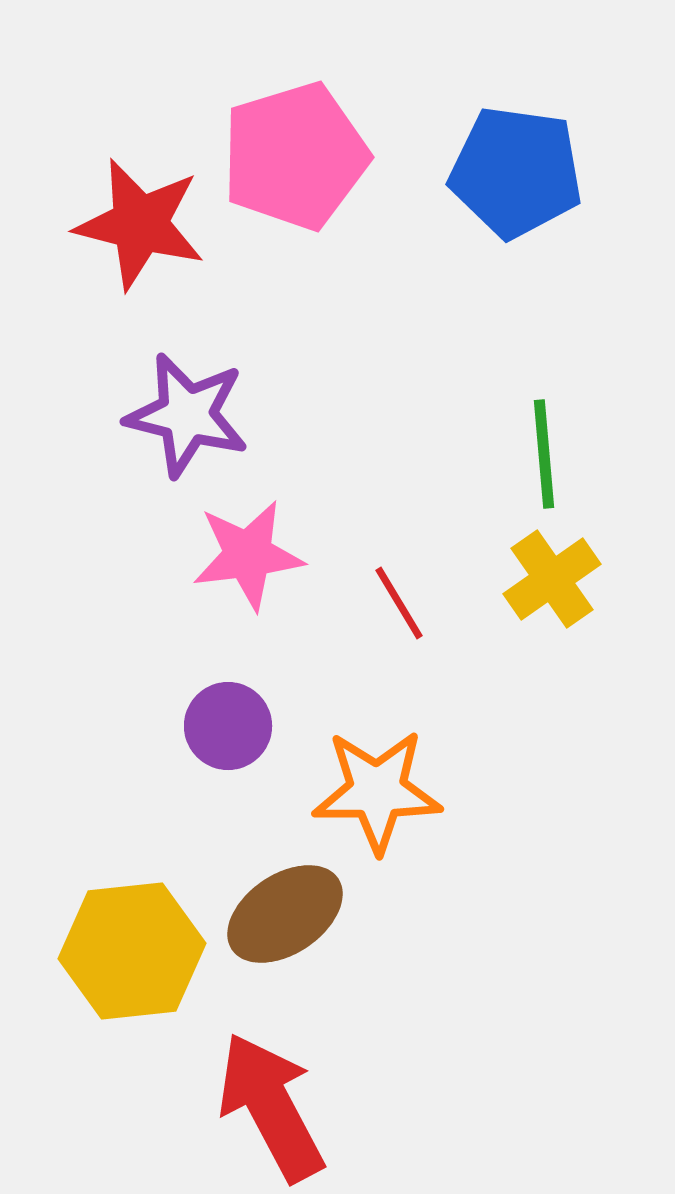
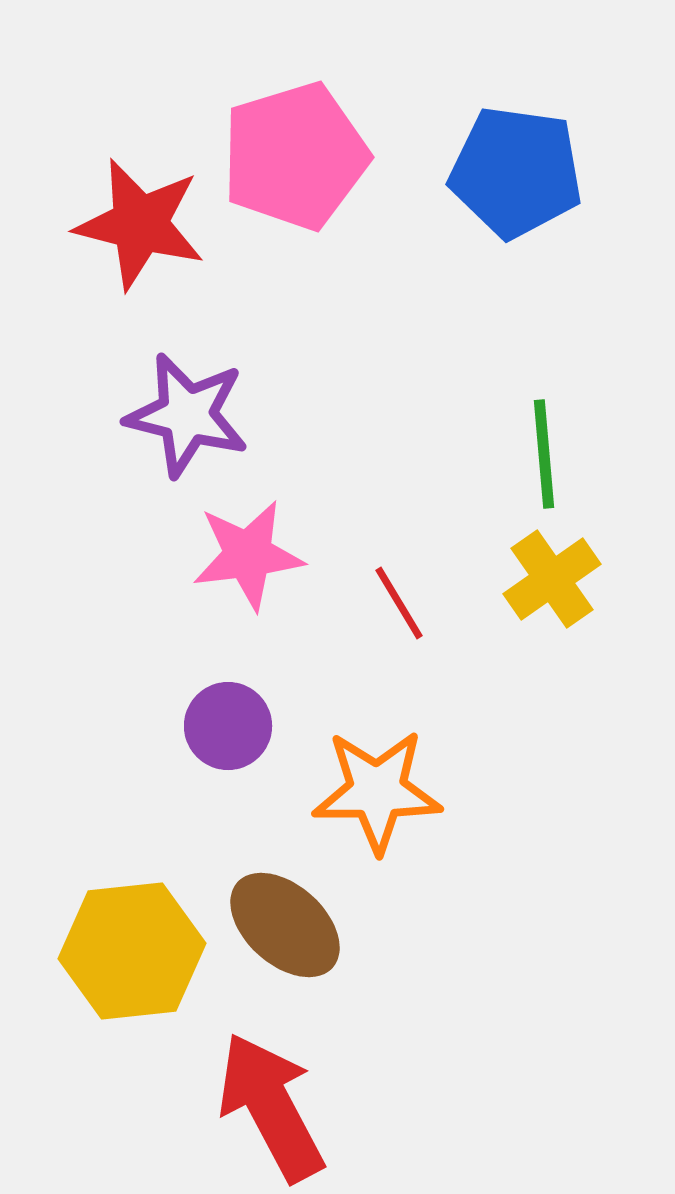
brown ellipse: moved 11 px down; rotated 76 degrees clockwise
